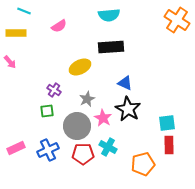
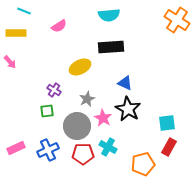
red rectangle: moved 2 px down; rotated 30 degrees clockwise
